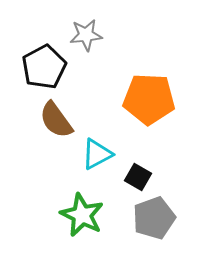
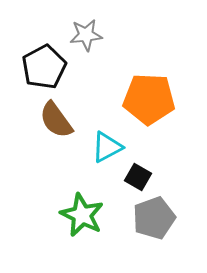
cyan triangle: moved 10 px right, 7 px up
